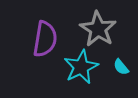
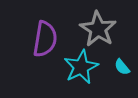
cyan semicircle: moved 1 px right
